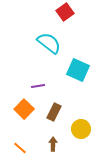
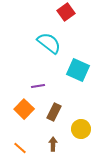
red square: moved 1 px right
